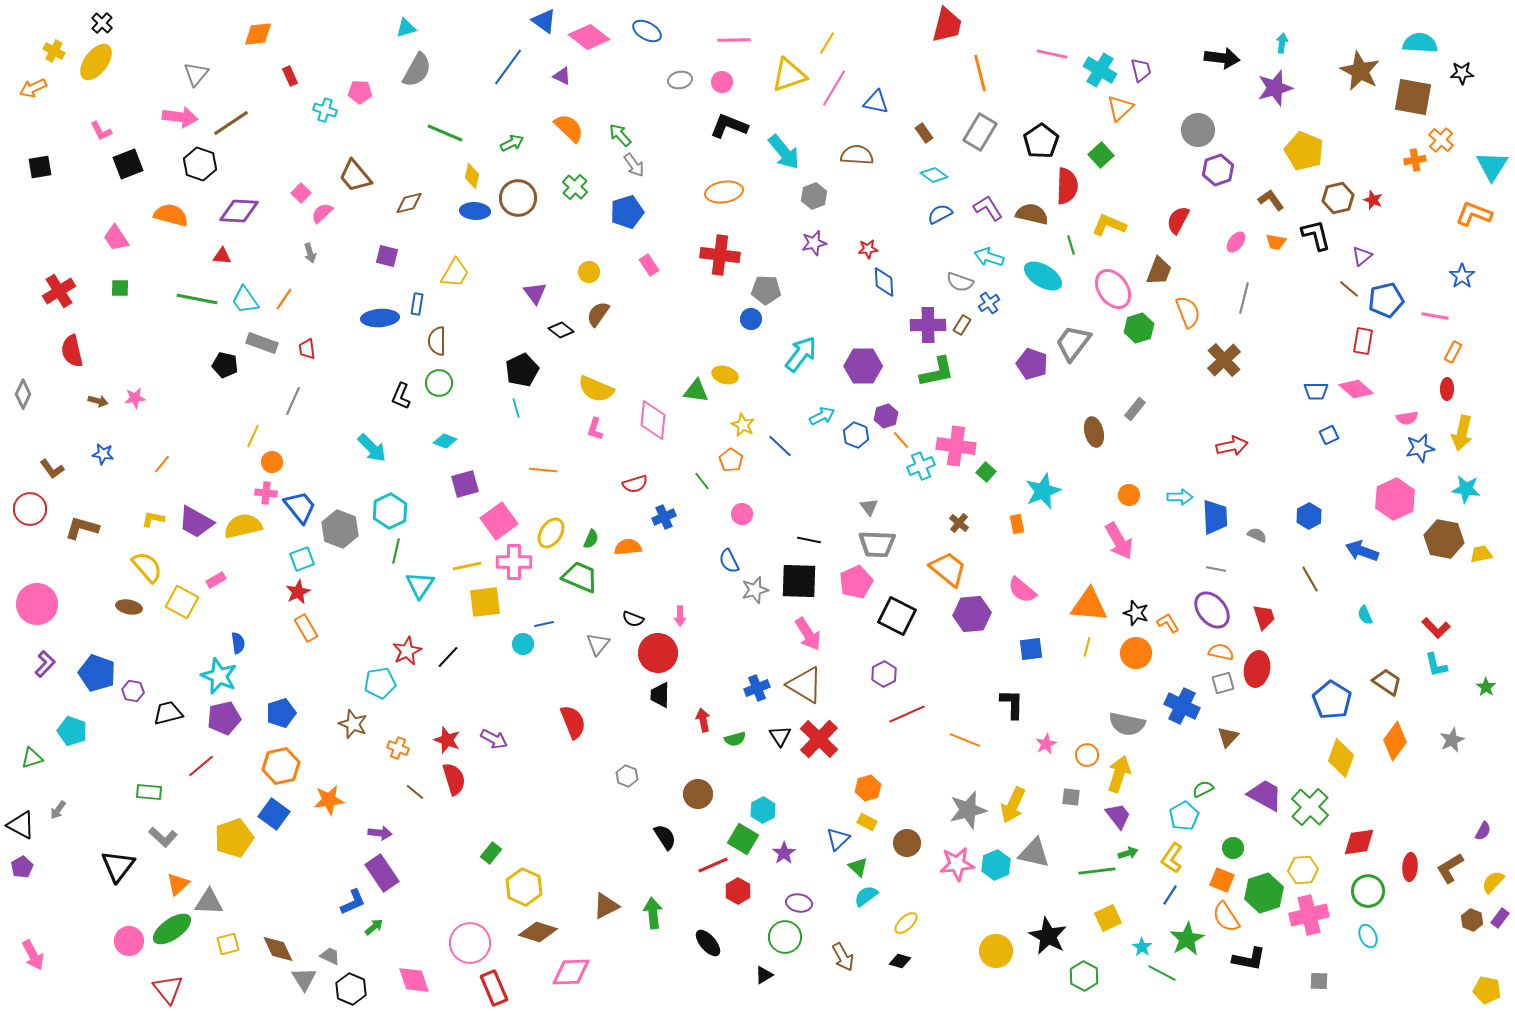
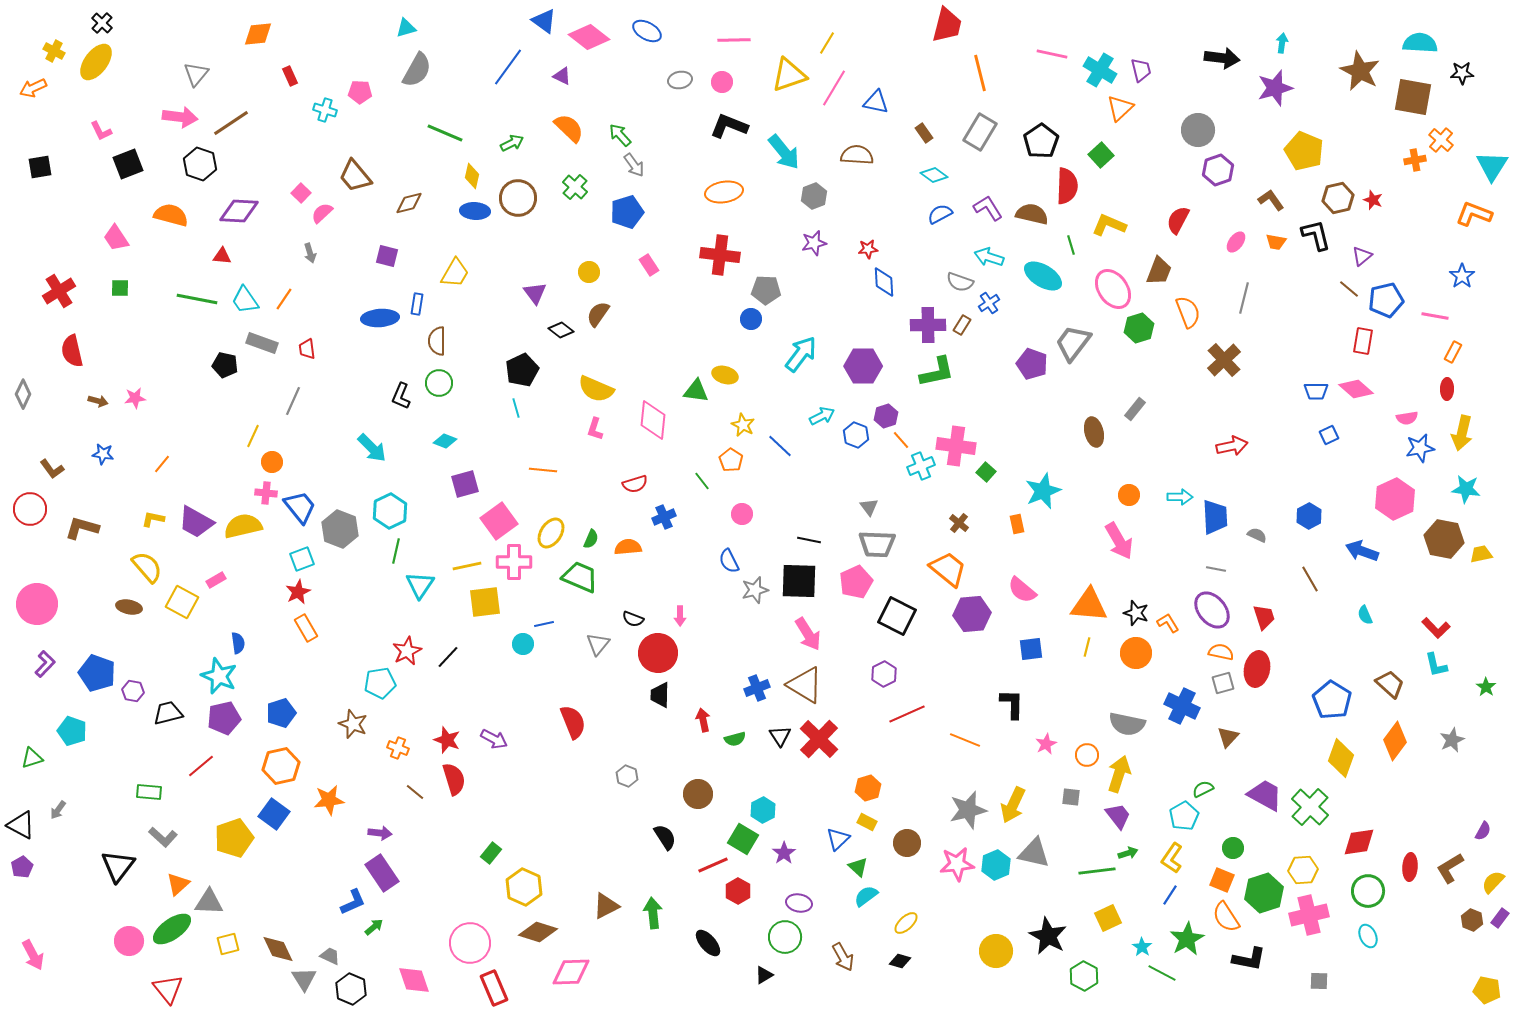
brown trapezoid at (1387, 682): moved 3 px right, 2 px down; rotated 8 degrees clockwise
